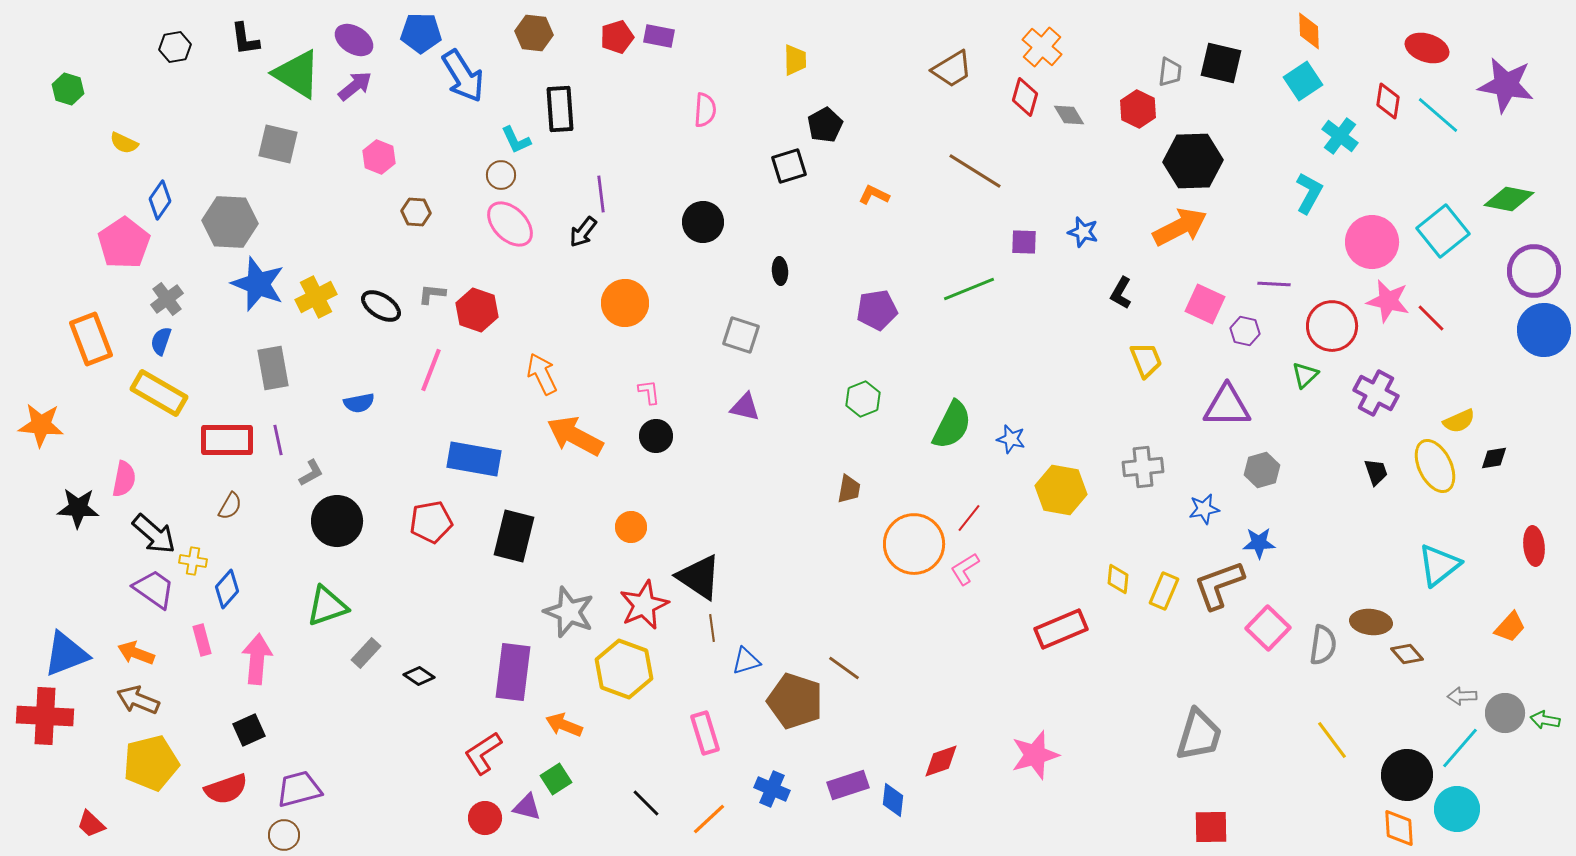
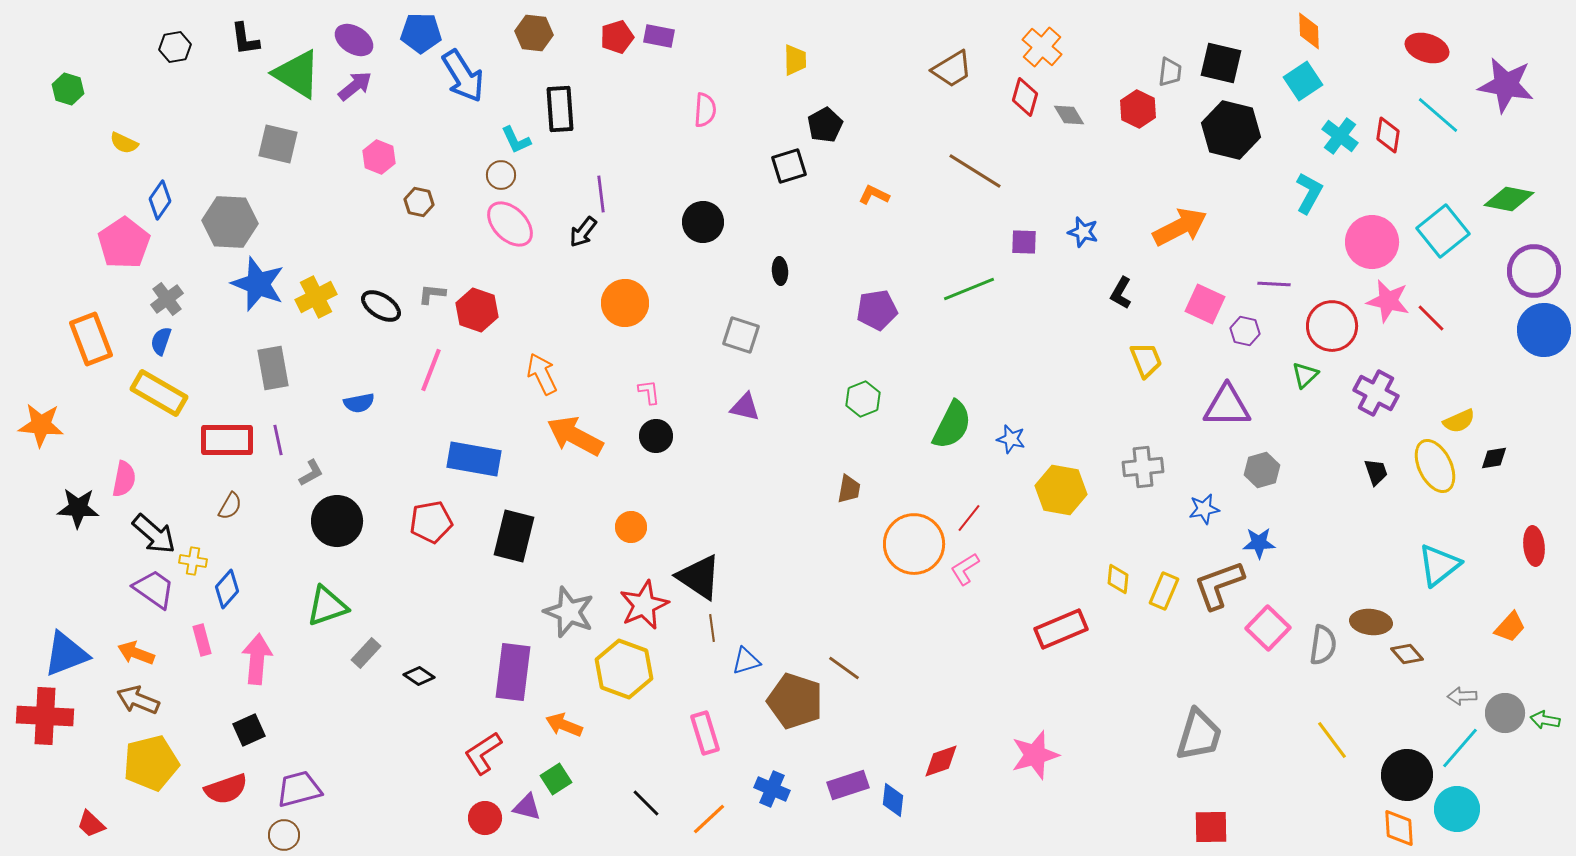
red diamond at (1388, 101): moved 34 px down
black hexagon at (1193, 161): moved 38 px right, 31 px up; rotated 16 degrees clockwise
brown hexagon at (416, 212): moved 3 px right, 10 px up; rotated 8 degrees clockwise
